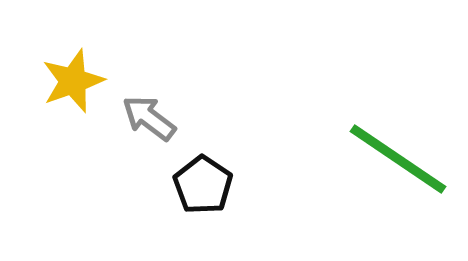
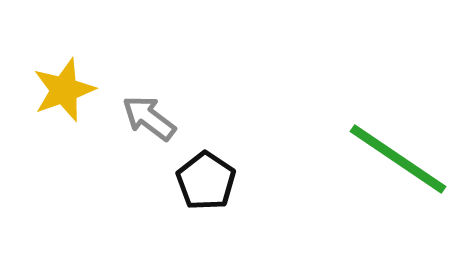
yellow star: moved 9 px left, 9 px down
black pentagon: moved 3 px right, 4 px up
